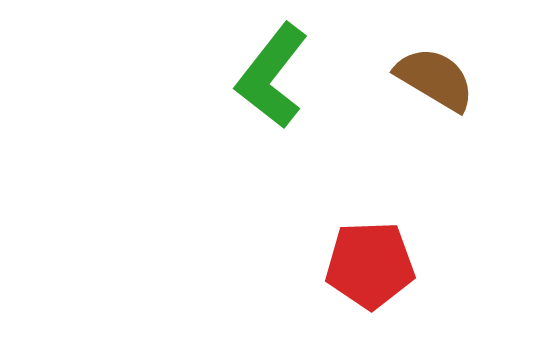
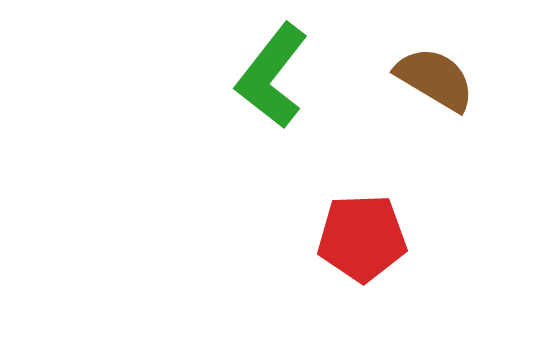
red pentagon: moved 8 px left, 27 px up
